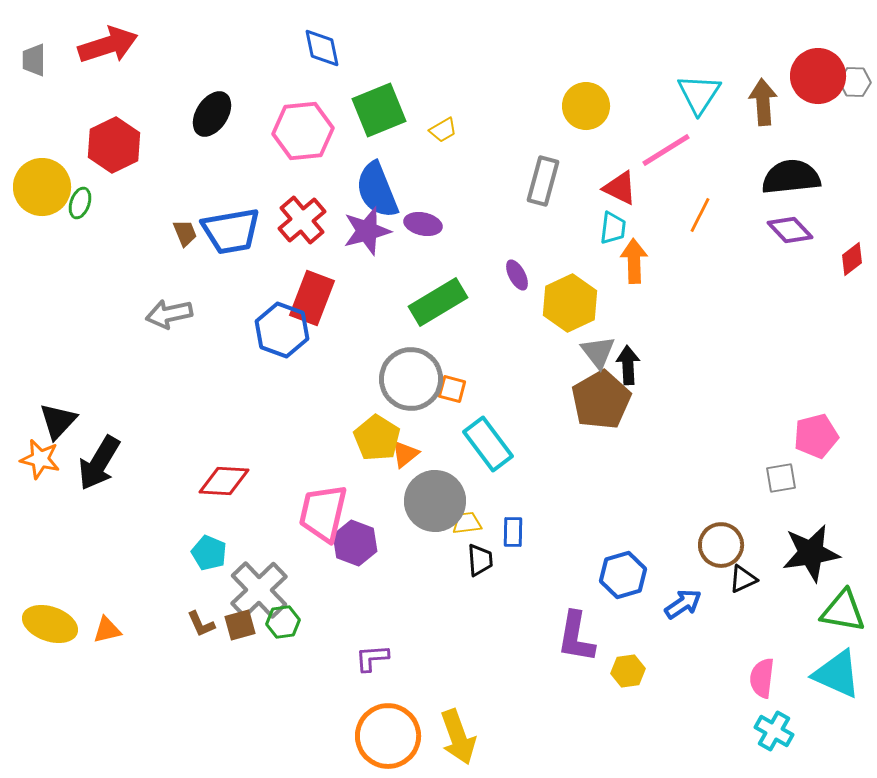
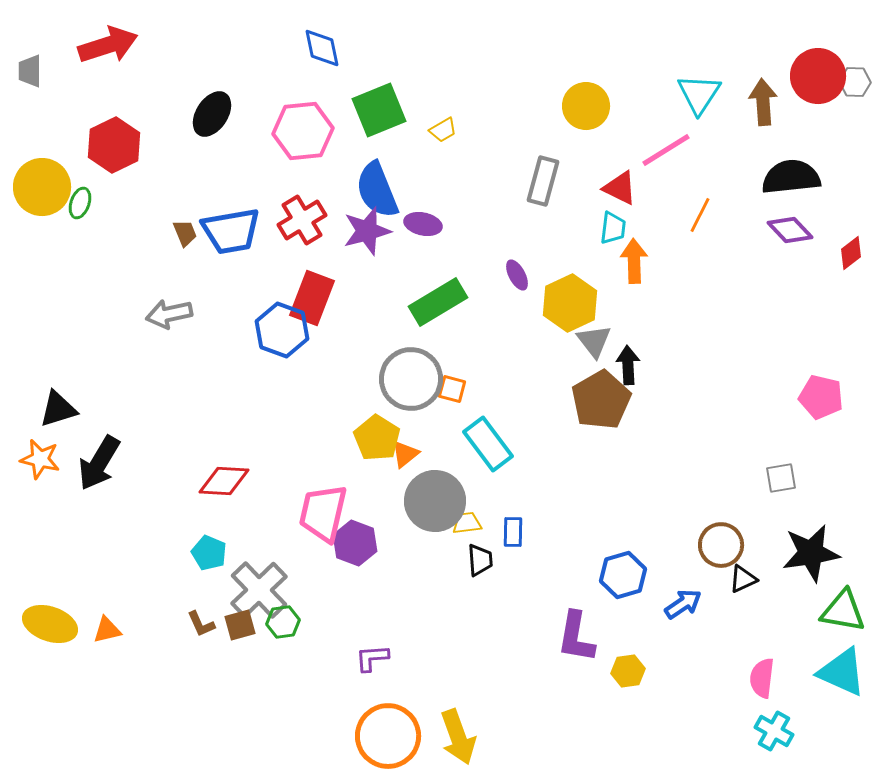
gray trapezoid at (34, 60): moved 4 px left, 11 px down
red cross at (302, 220): rotated 9 degrees clockwise
red diamond at (852, 259): moved 1 px left, 6 px up
gray triangle at (598, 352): moved 4 px left, 11 px up
black triangle at (58, 421): moved 12 px up; rotated 30 degrees clockwise
pink pentagon at (816, 436): moved 5 px right, 39 px up; rotated 27 degrees clockwise
cyan triangle at (837, 674): moved 5 px right, 2 px up
